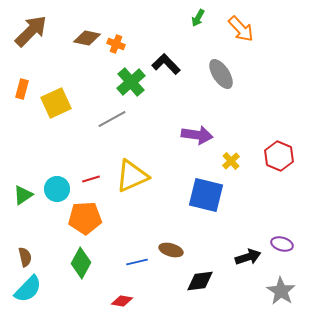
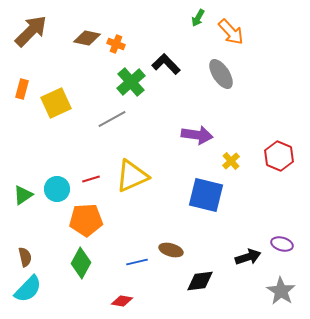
orange arrow: moved 10 px left, 3 px down
orange pentagon: moved 1 px right, 2 px down
